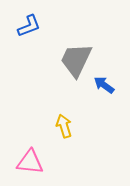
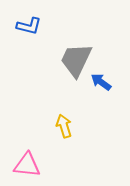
blue L-shape: rotated 35 degrees clockwise
blue arrow: moved 3 px left, 3 px up
pink triangle: moved 3 px left, 3 px down
